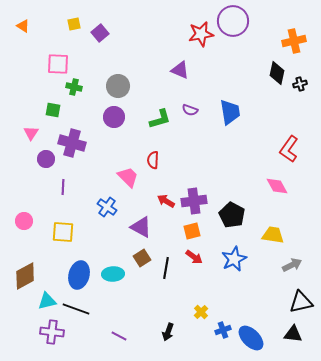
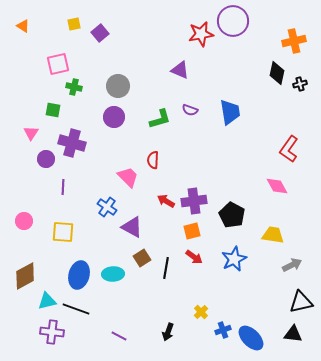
pink square at (58, 64): rotated 15 degrees counterclockwise
purple triangle at (141, 227): moved 9 px left
